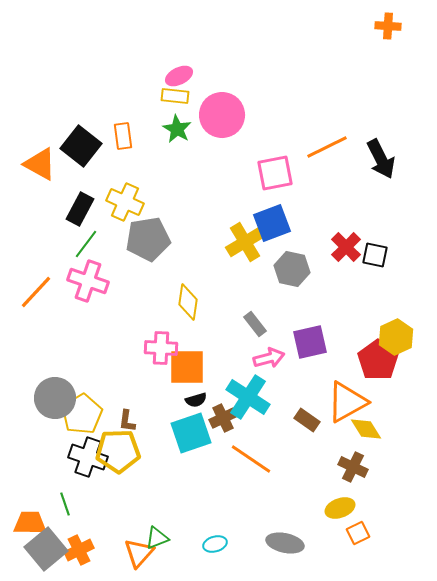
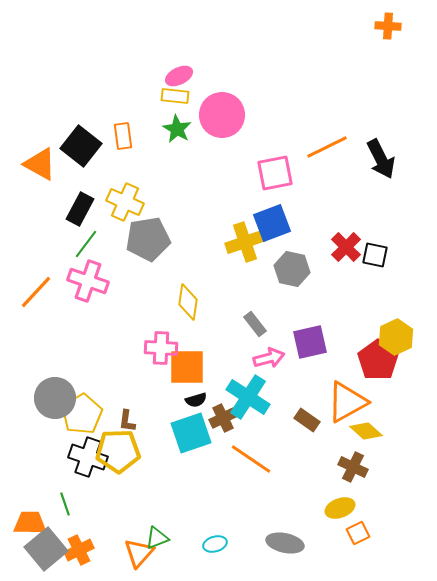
yellow cross at (245, 242): rotated 12 degrees clockwise
yellow diamond at (366, 429): moved 2 px down; rotated 16 degrees counterclockwise
